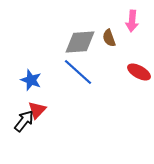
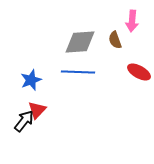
brown semicircle: moved 6 px right, 2 px down
blue line: rotated 40 degrees counterclockwise
blue star: rotated 30 degrees clockwise
